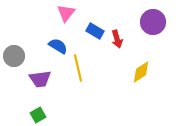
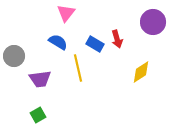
blue rectangle: moved 13 px down
blue semicircle: moved 4 px up
